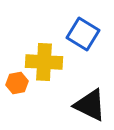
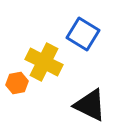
yellow cross: rotated 24 degrees clockwise
